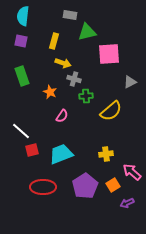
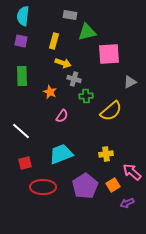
green rectangle: rotated 18 degrees clockwise
red square: moved 7 px left, 13 px down
